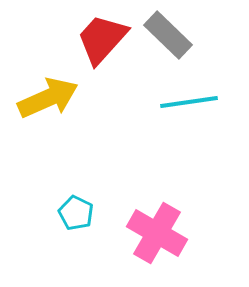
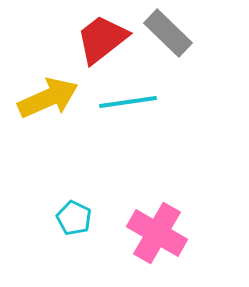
gray rectangle: moved 2 px up
red trapezoid: rotated 10 degrees clockwise
cyan line: moved 61 px left
cyan pentagon: moved 2 px left, 5 px down
